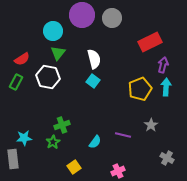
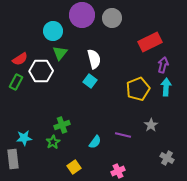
green triangle: moved 2 px right
red semicircle: moved 2 px left
white hexagon: moved 7 px left, 6 px up; rotated 10 degrees counterclockwise
cyan square: moved 3 px left
yellow pentagon: moved 2 px left
